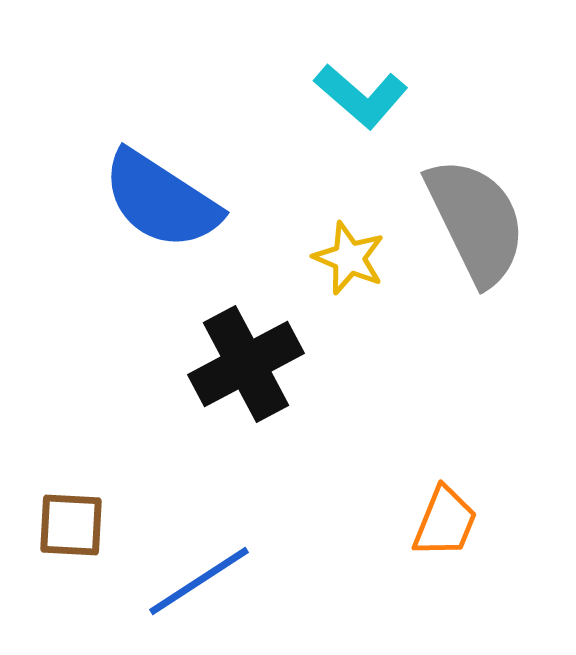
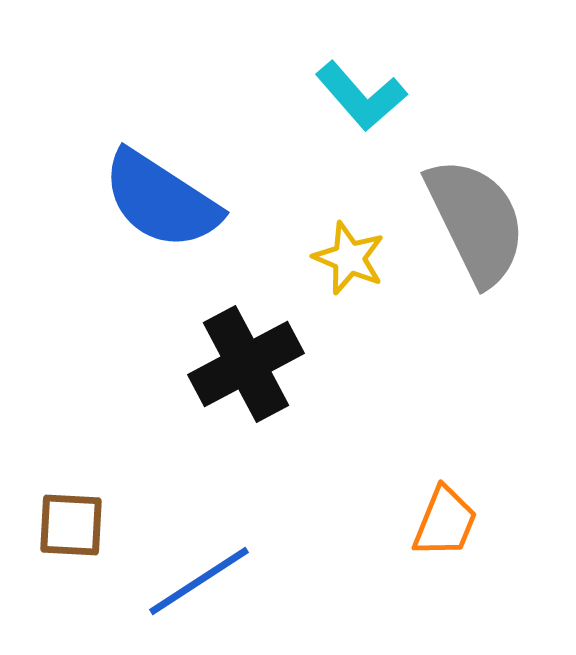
cyan L-shape: rotated 8 degrees clockwise
